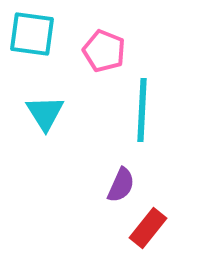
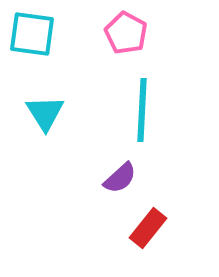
pink pentagon: moved 22 px right, 18 px up; rotated 6 degrees clockwise
purple semicircle: moved 1 px left, 7 px up; rotated 24 degrees clockwise
